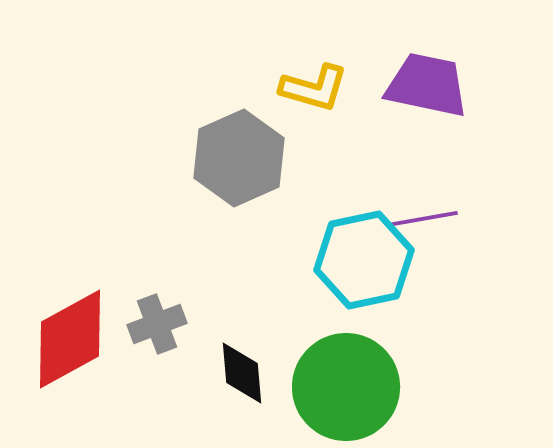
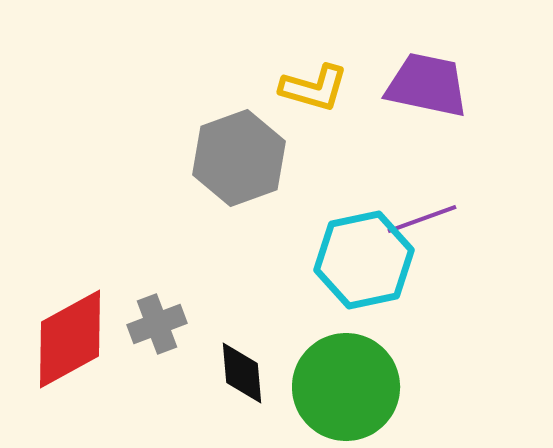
gray hexagon: rotated 4 degrees clockwise
purple line: rotated 10 degrees counterclockwise
